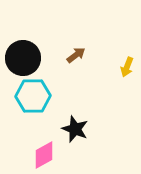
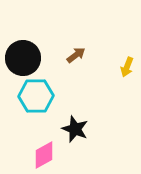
cyan hexagon: moved 3 px right
